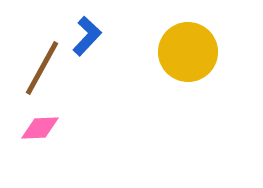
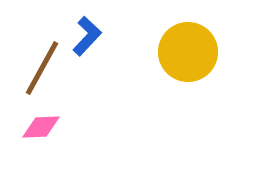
pink diamond: moved 1 px right, 1 px up
